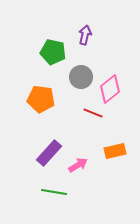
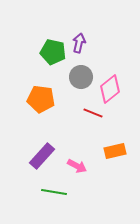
purple arrow: moved 6 px left, 8 px down
purple rectangle: moved 7 px left, 3 px down
pink arrow: moved 1 px left, 1 px down; rotated 60 degrees clockwise
